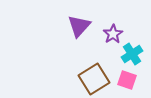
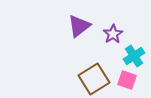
purple triangle: rotated 10 degrees clockwise
cyan cross: moved 2 px right, 2 px down
